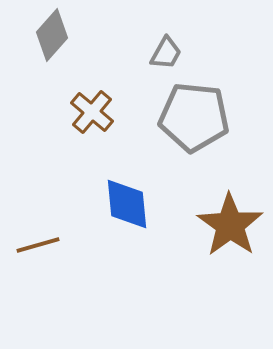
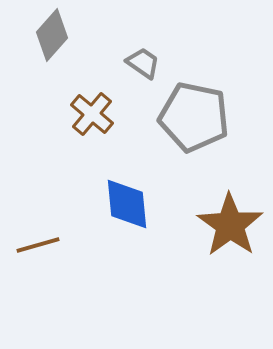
gray trapezoid: moved 23 px left, 10 px down; rotated 84 degrees counterclockwise
brown cross: moved 2 px down
gray pentagon: rotated 6 degrees clockwise
